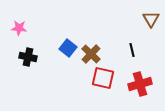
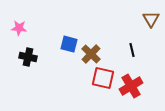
blue square: moved 1 px right, 4 px up; rotated 24 degrees counterclockwise
red cross: moved 9 px left, 2 px down; rotated 15 degrees counterclockwise
